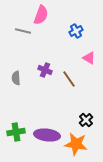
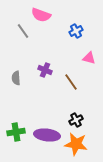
pink semicircle: rotated 90 degrees clockwise
gray line: rotated 42 degrees clockwise
pink triangle: rotated 16 degrees counterclockwise
brown line: moved 2 px right, 3 px down
black cross: moved 10 px left; rotated 16 degrees clockwise
